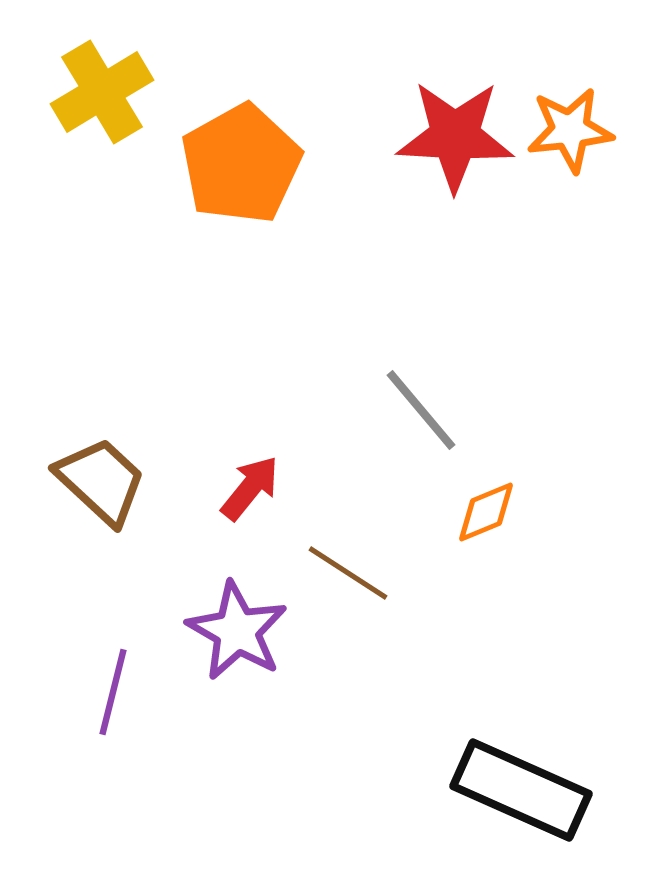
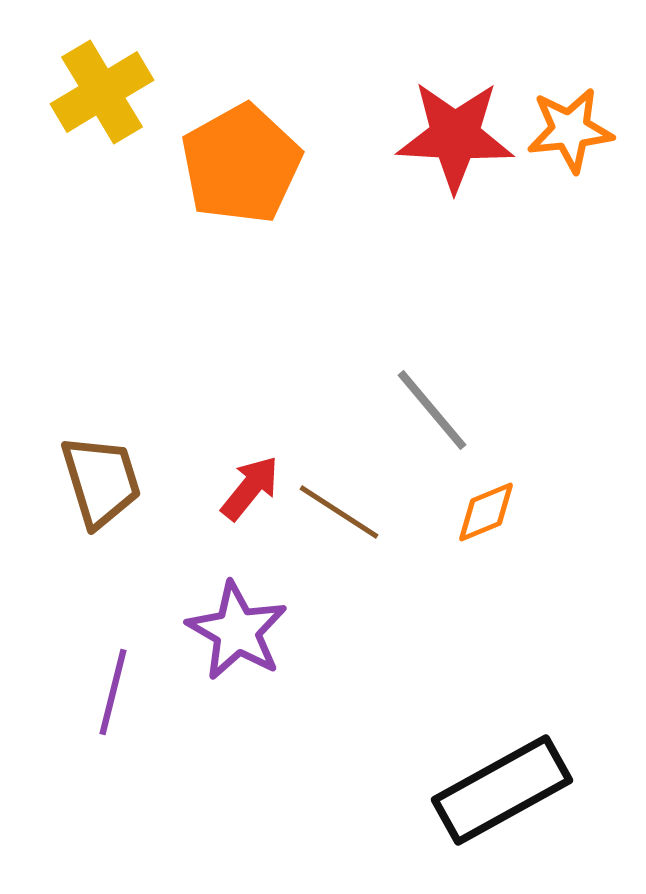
gray line: moved 11 px right
brown trapezoid: rotated 30 degrees clockwise
brown line: moved 9 px left, 61 px up
black rectangle: moved 19 px left; rotated 53 degrees counterclockwise
